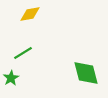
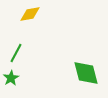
green line: moved 7 px left; rotated 30 degrees counterclockwise
